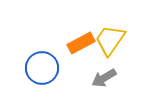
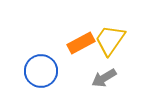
blue circle: moved 1 px left, 3 px down
